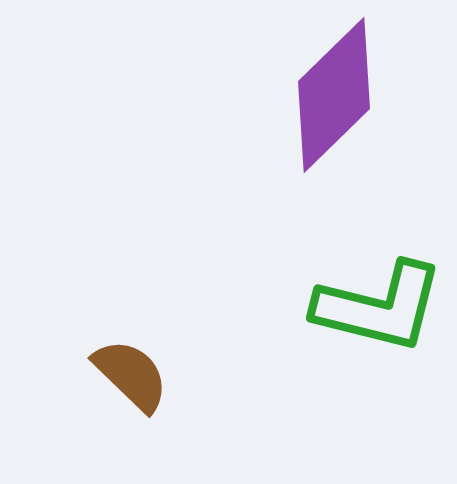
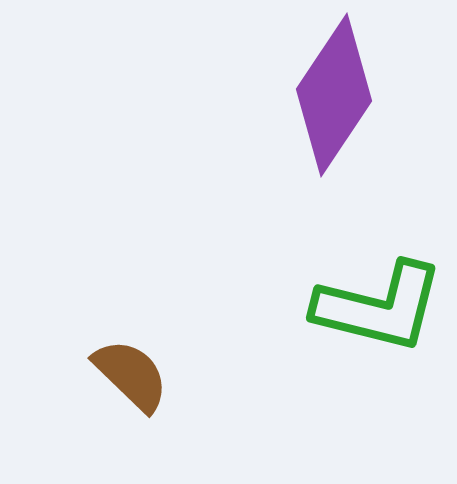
purple diamond: rotated 12 degrees counterclockwise
